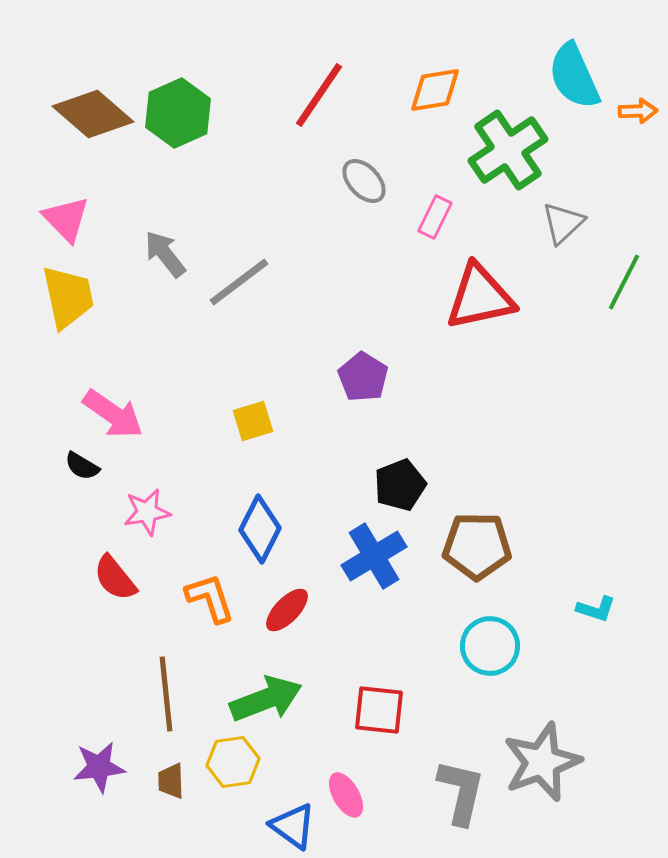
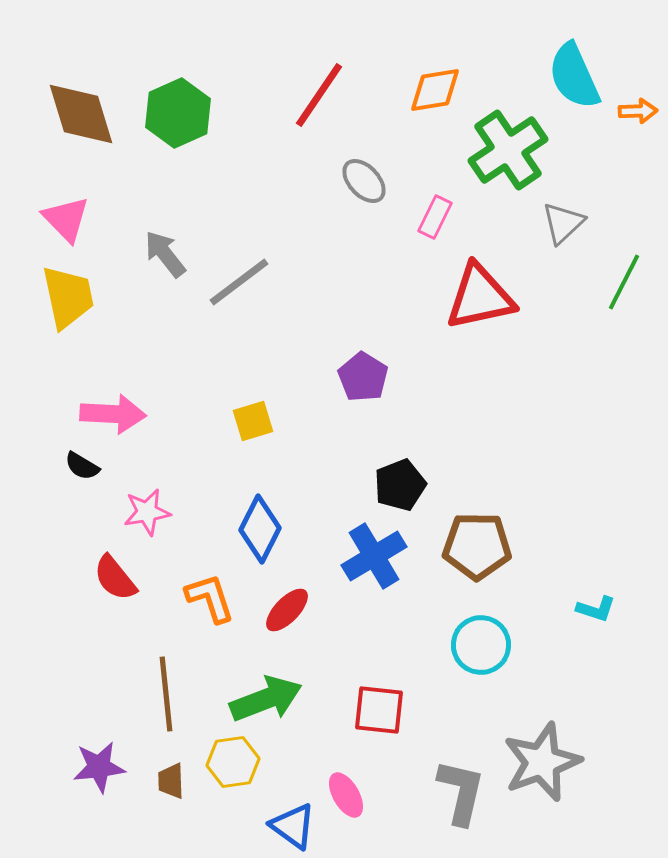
brown diamond: moved 12 px left; rotated 32 degrees clockwise
pink arrow: rotated 32 degrees counterclockwise
cyan circle: moved 9 px left, 1 px up
